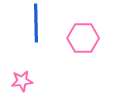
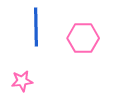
blue line: moved 4 px down
